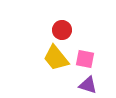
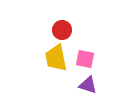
yellow trapezoid: rotated 28 degrees clockwise
